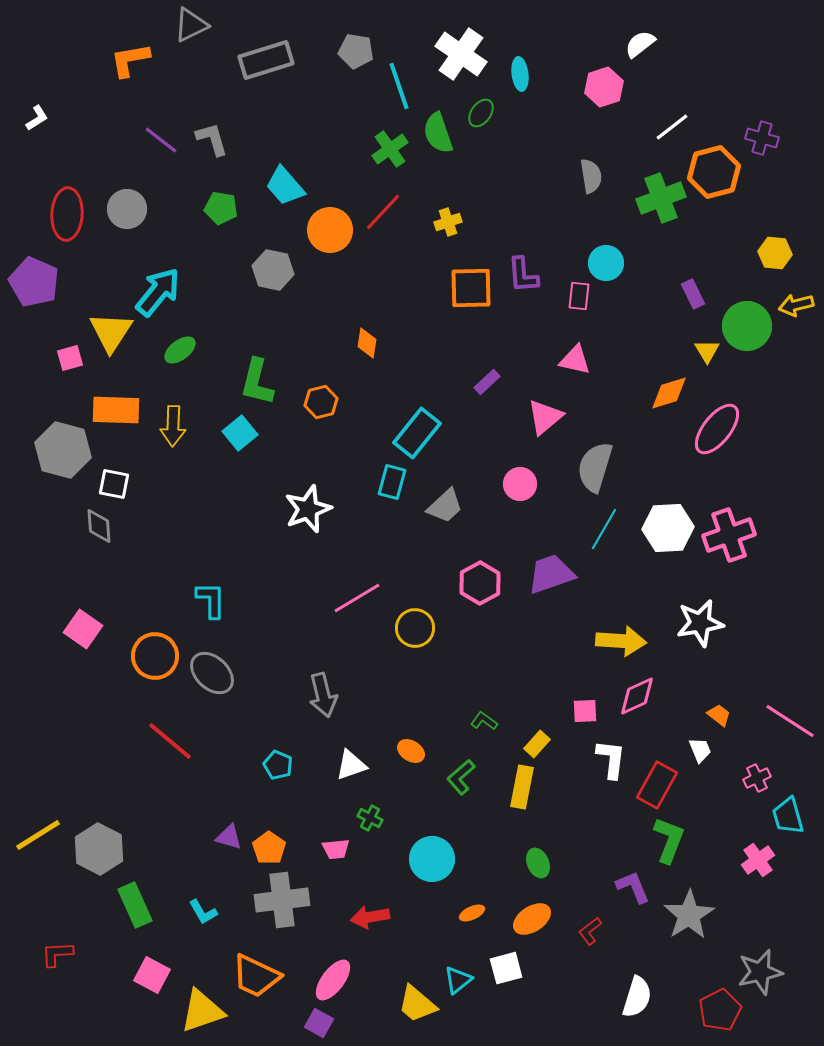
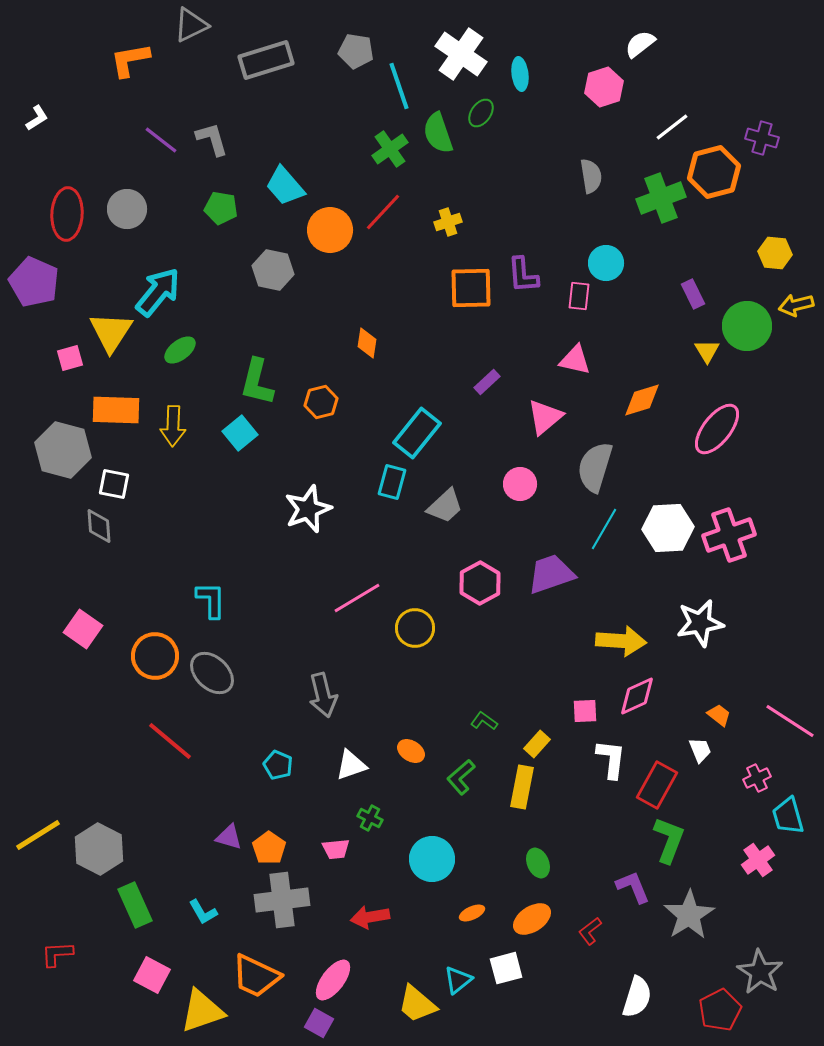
orange diamond at (669, 393): moved 27 px left, 7 px down
gray star at (760, 972): rotated 27 degrees counterclockwise
